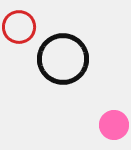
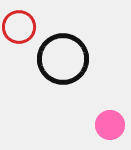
pink circle: moved 4 px left
